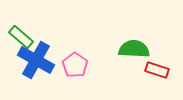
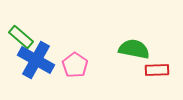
green semicircle: rotated 8 degrees clockwise
red rectangle: rotated 20 degrees counterclockwise
